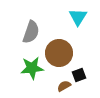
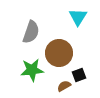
green star: moved 2 px down
